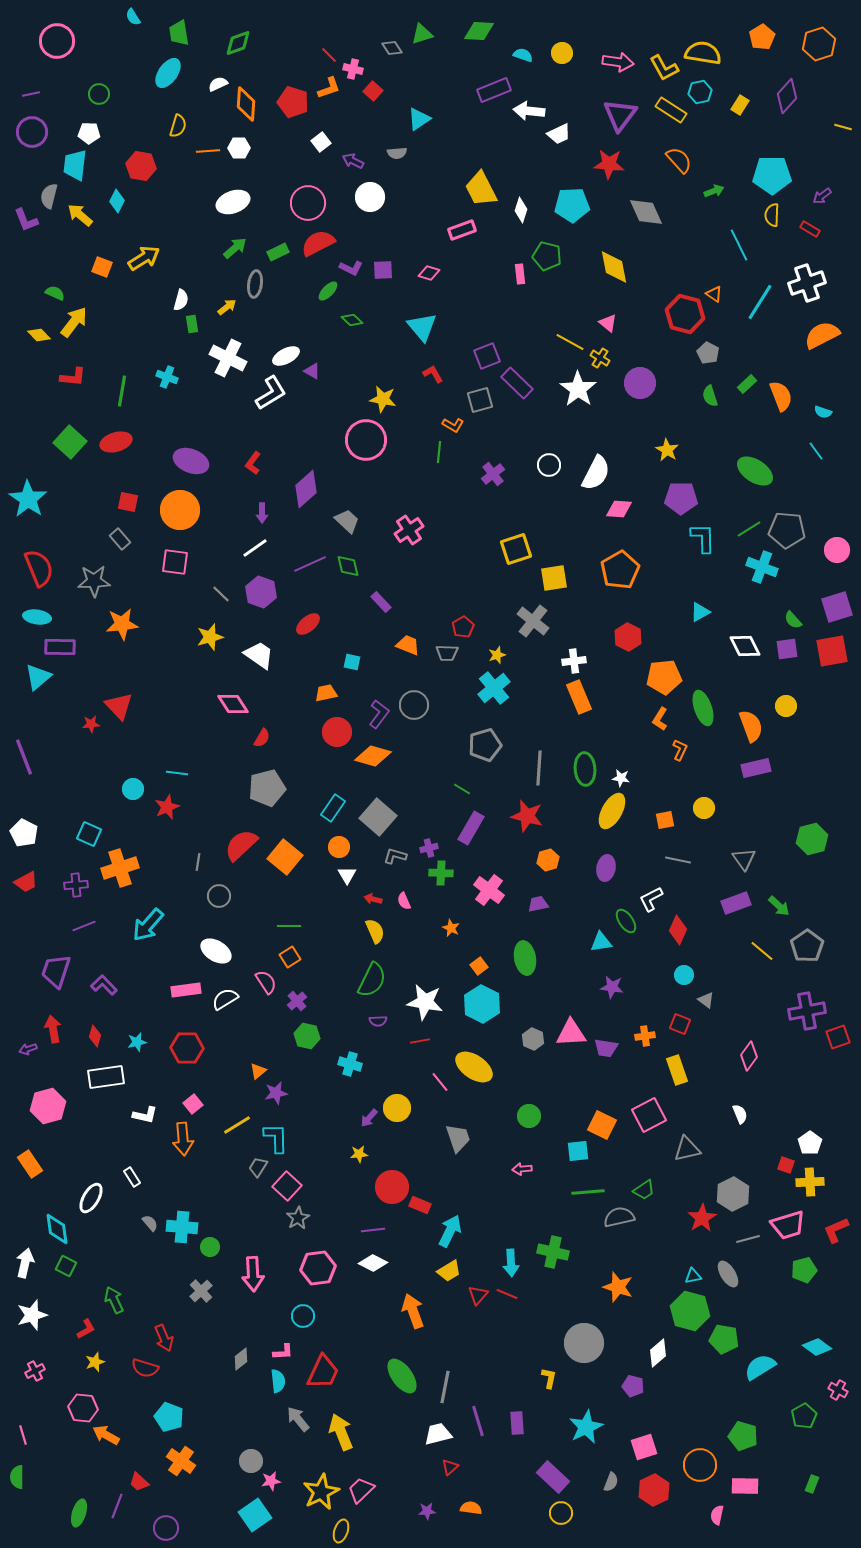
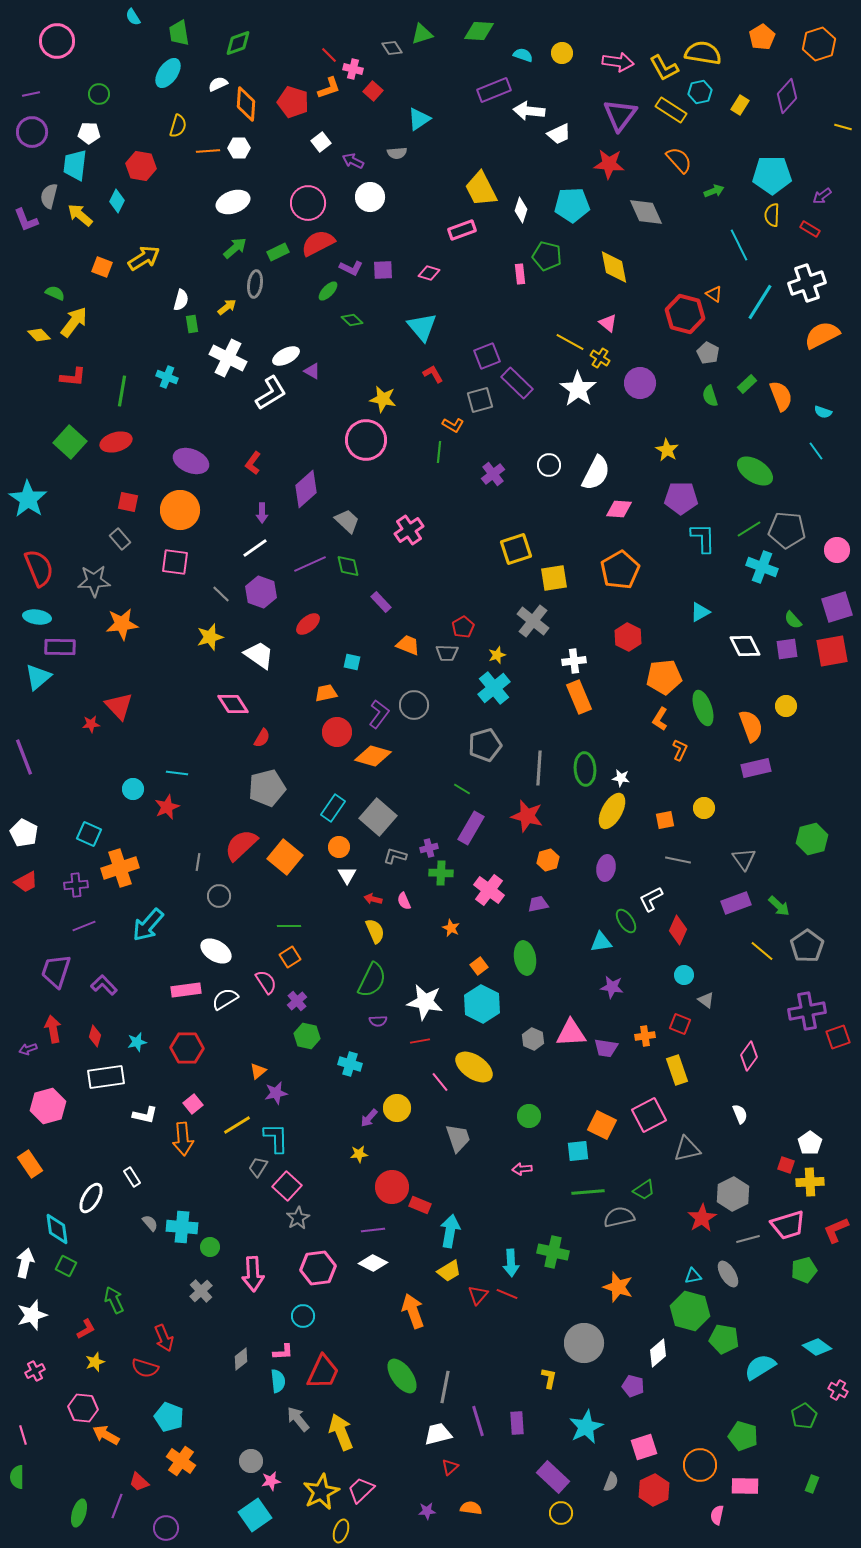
cyan arrow at (450, 1231): rotated 16 degrees counterclockwise
